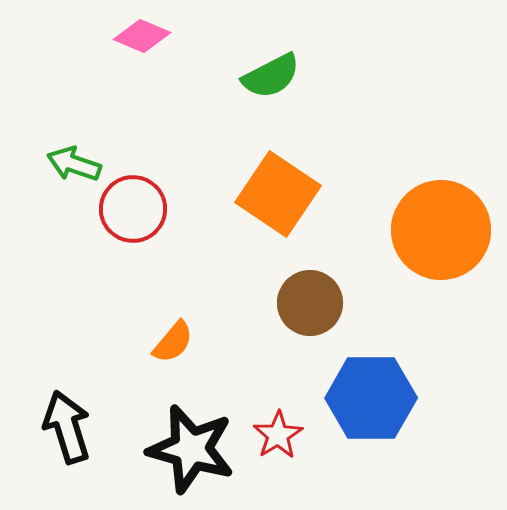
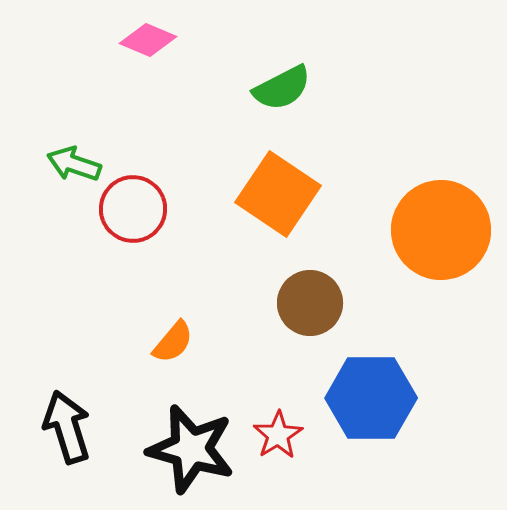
pink diamond: moved 6 px right, 4 px down
green semicircle: moved 11 px right, 12 px down
